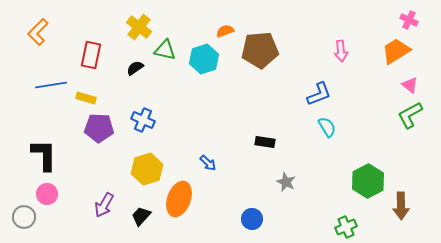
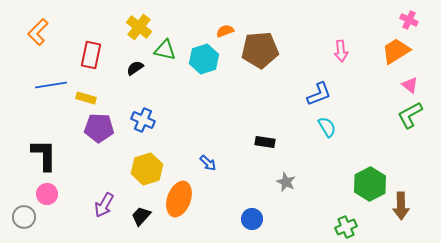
green hexagon: moved 2 px right, 3 px down
